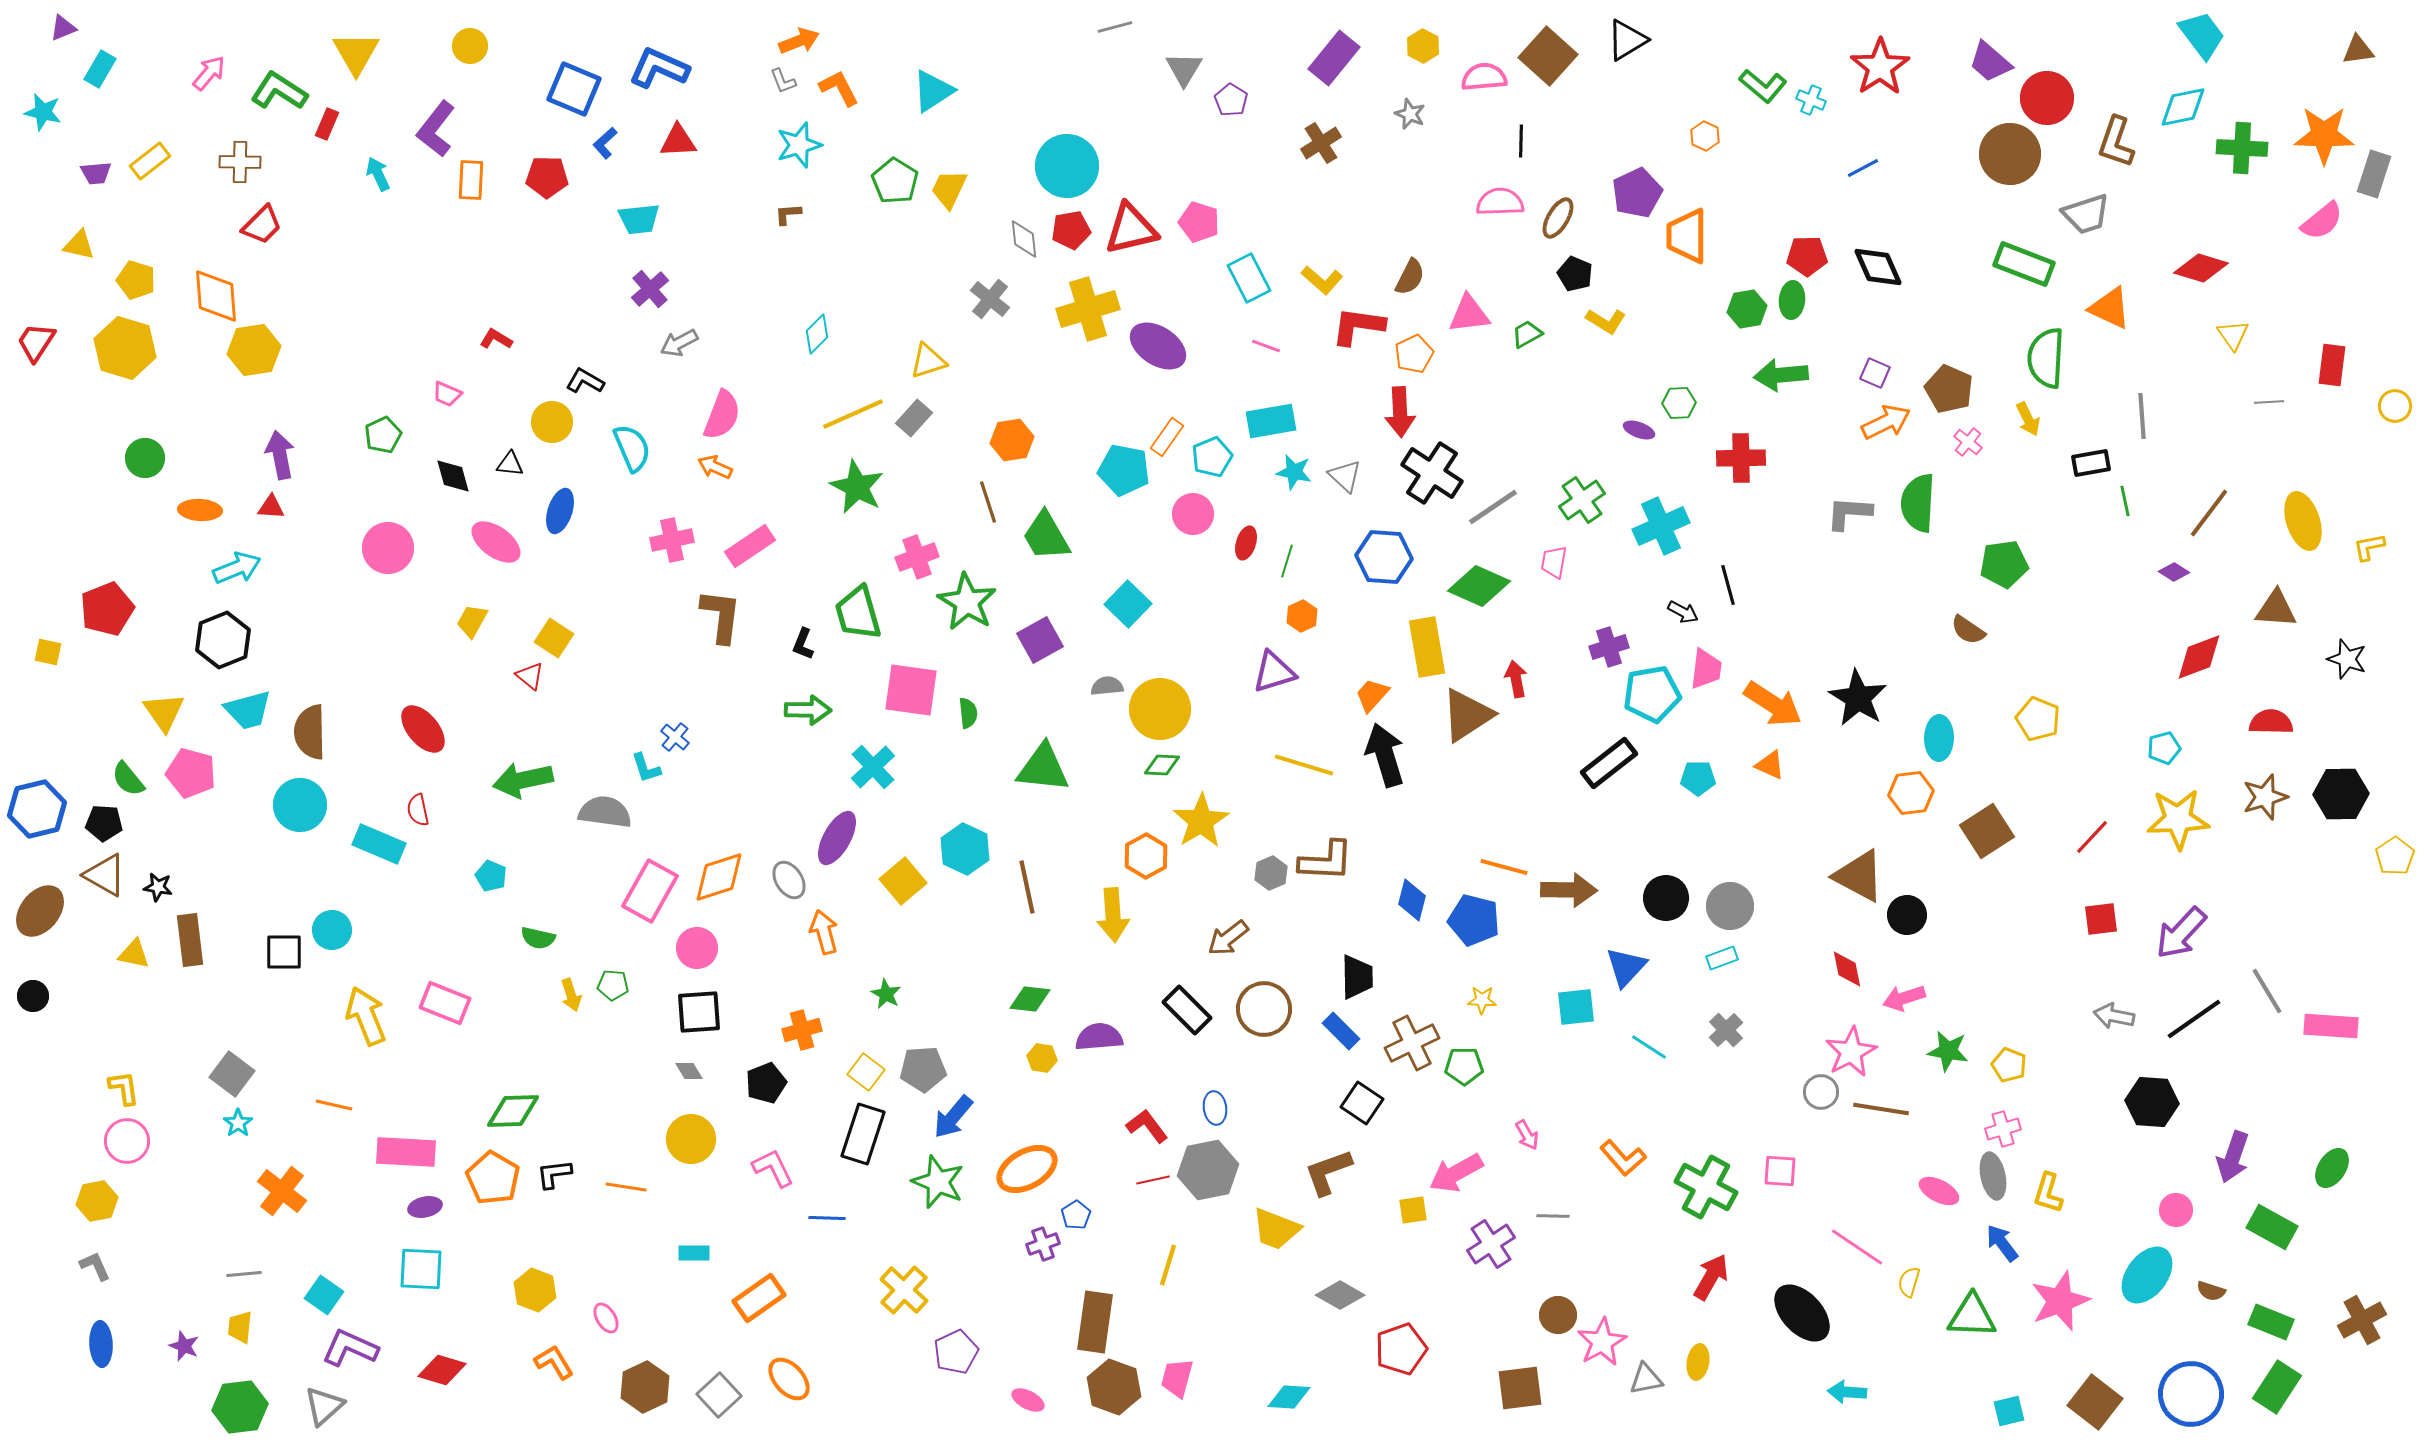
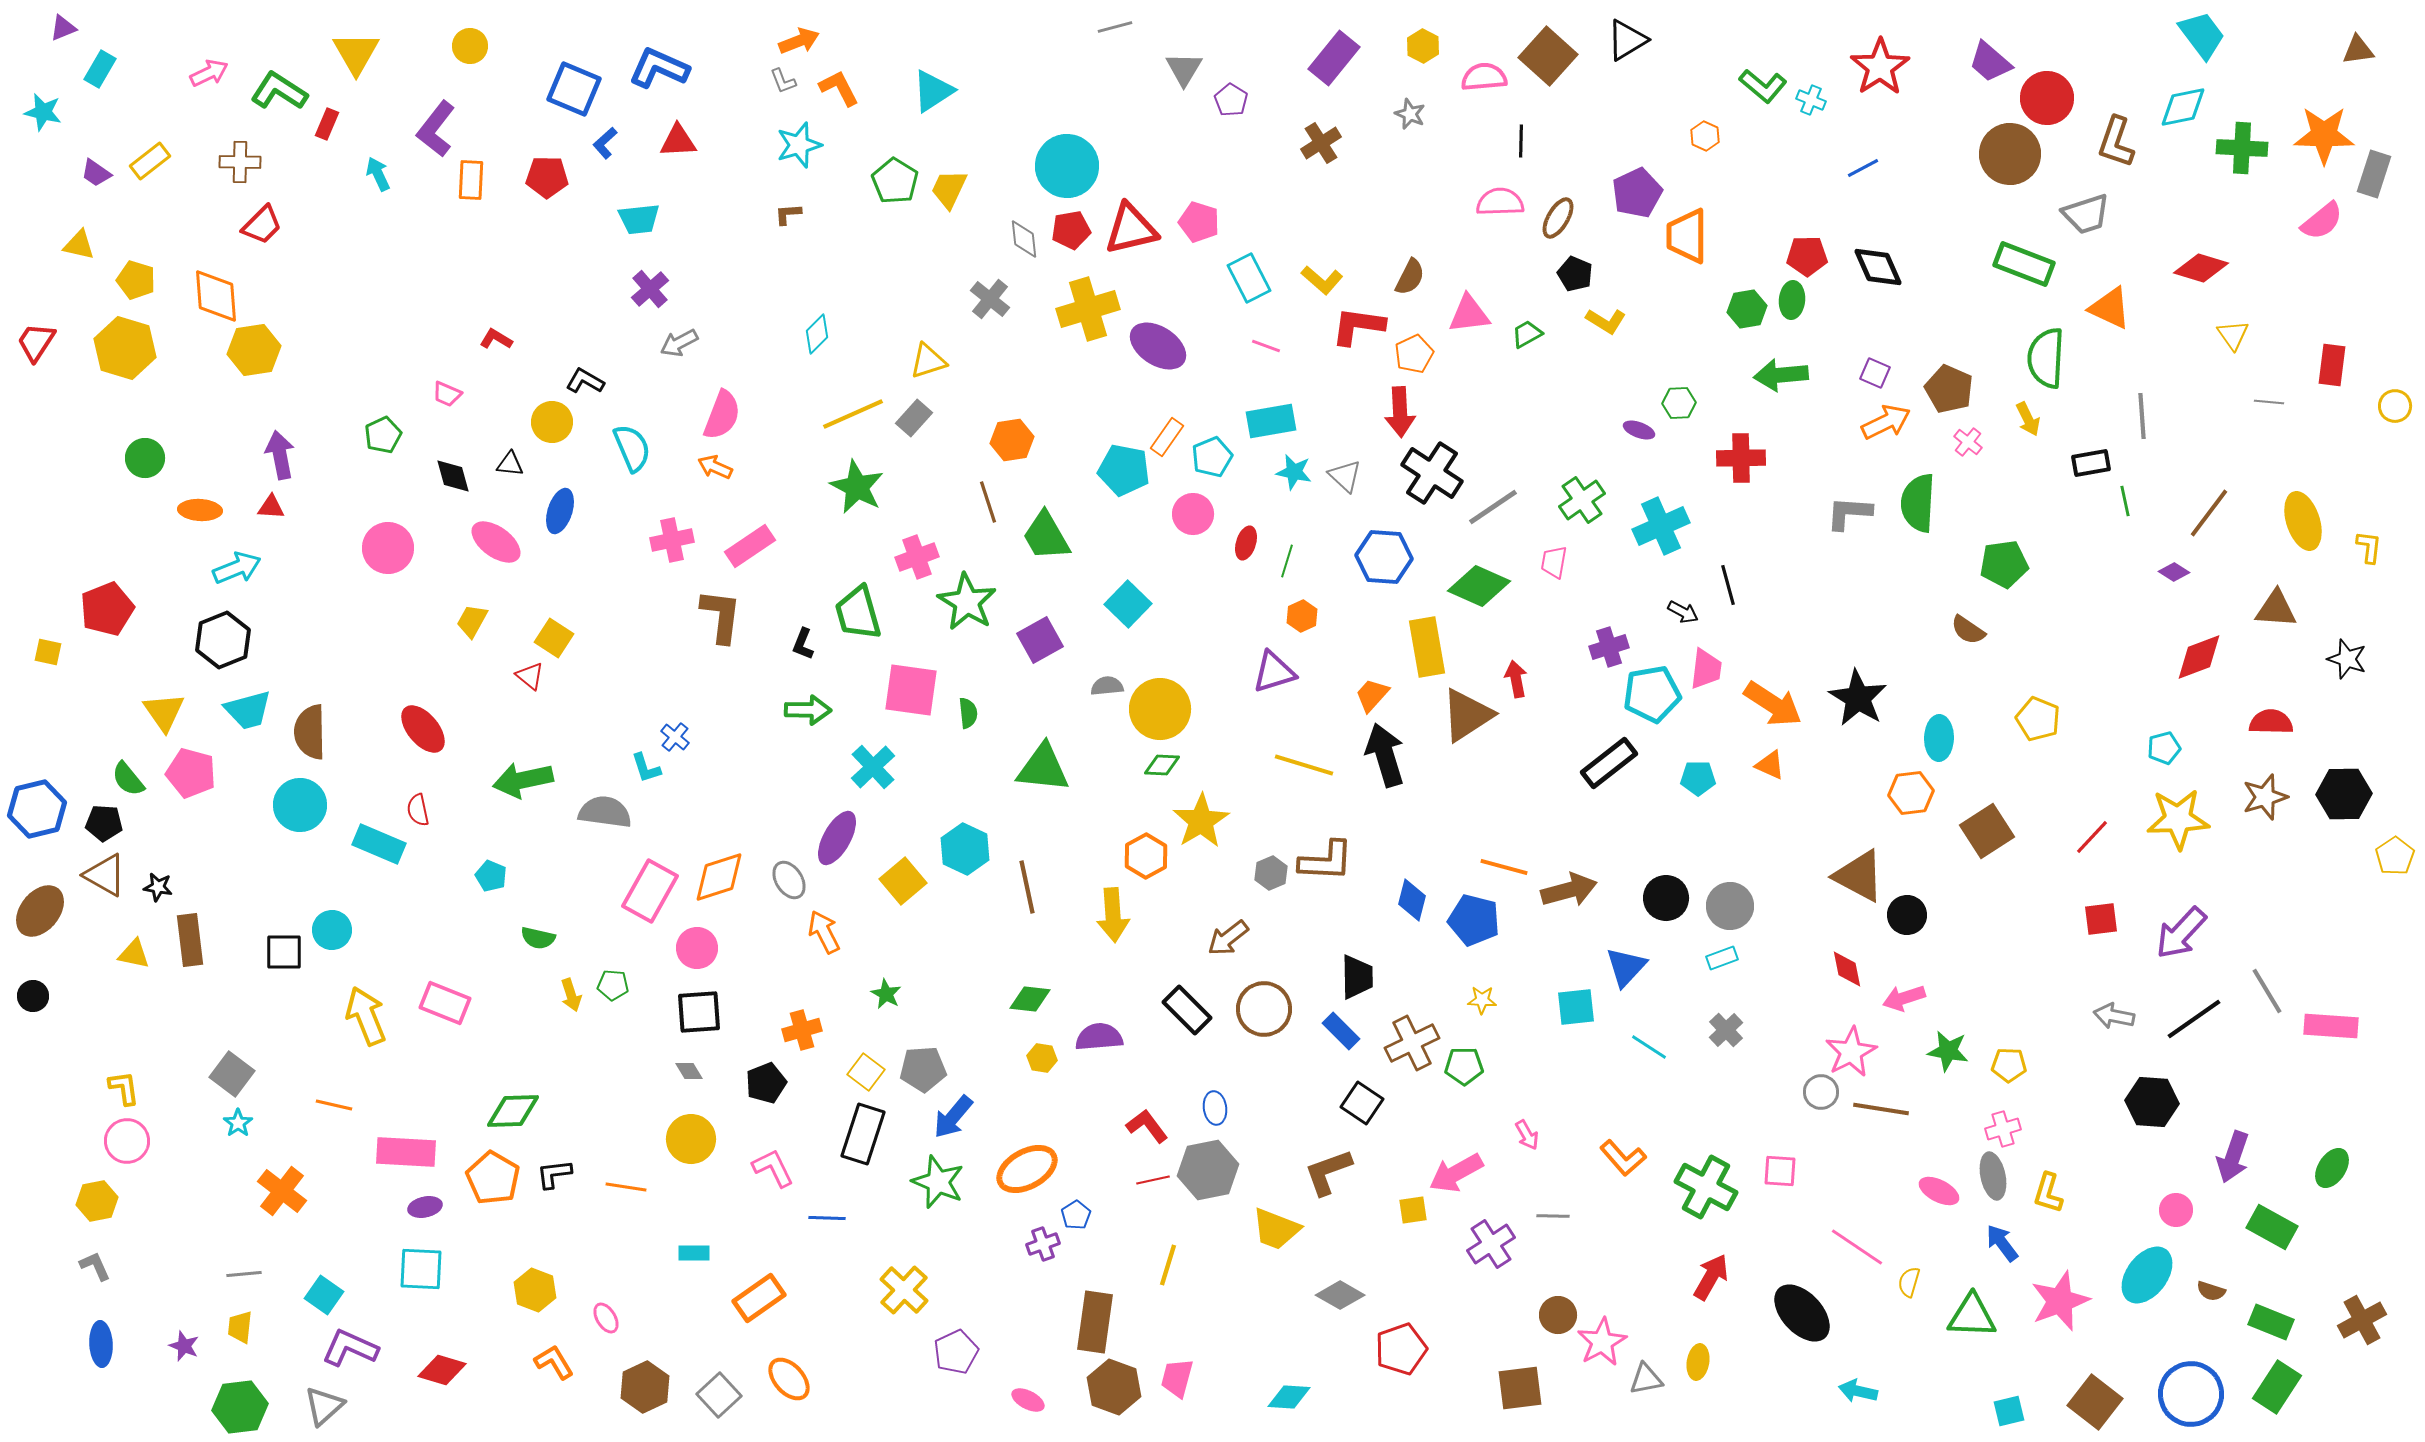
pink arrow at (209, 73): rotated 24 degrees clockwise
purple trapezoid at (96, 173): rotated 40 degrees clockwise
gray line at (2269, 402): rotated 8 degrees clockwise
yellow L-shape at (2369, 547): rotated 108 degrees clockwise
black hexagon at (2341, 794): moved 3 px right
brown arrow at (1569, 890): rotated 16 degrees counterclockwise
orange arrow at (824, 932): rotated 12 degrees counterclockwise
yellow pentagon at (2009, 1065): rotated 20 degrees counterclockwise
cyan arrow at (1847, 1392): moved 11 px right, 1 px up; rotated 9 degrees clockwise
